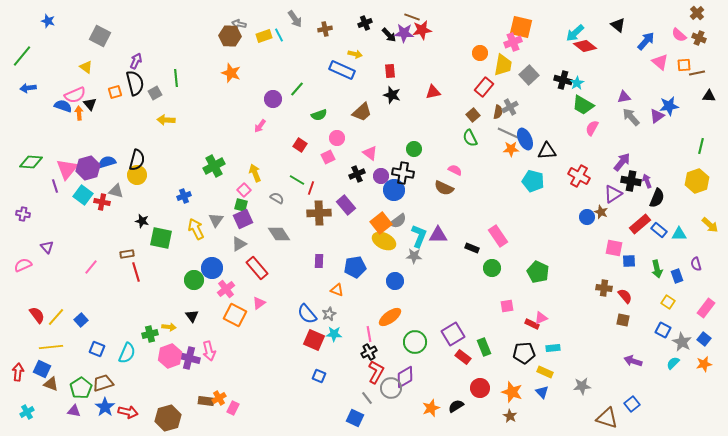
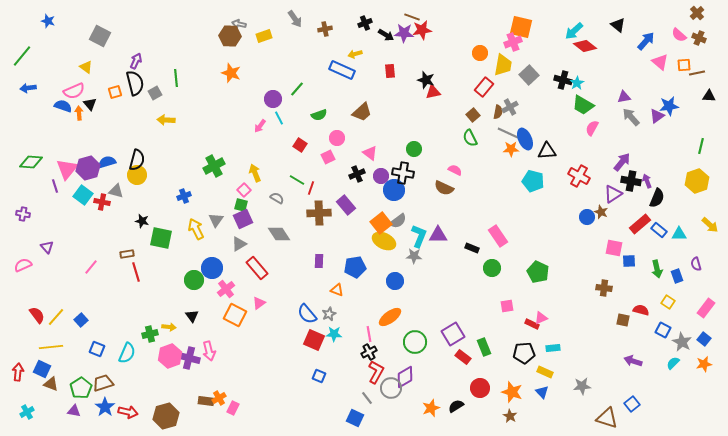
cyan arrow at (575, 33): moved 1 px left, 2 px up
cyan line at (279, 35): moved 83 px down
black arrow at (389, 35): moved 3 px left; rotated 14 degrees counterclockwise
yellow arrow at (355, 54): rotated 152 degrees clockwise
pink semicircle at (75, 95): moved 1 px left, 4 px up
black star at (392, 95): moved 34 px right, 15 px up
red semicircle at (625, 296): moved 16 px right, 14 px down; rotated 35 degrees counterclockwise
brown hexagon at (168, 418): moved 2 px left, 2 px up
